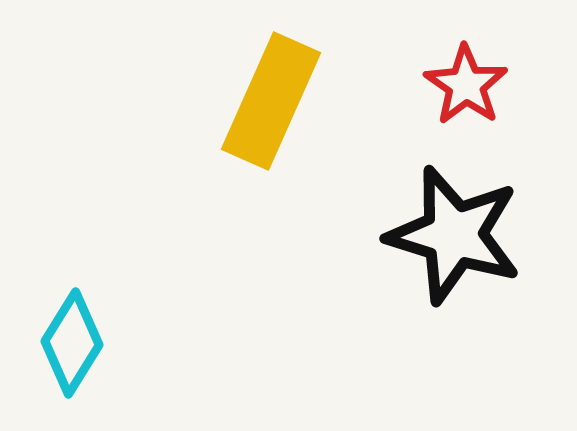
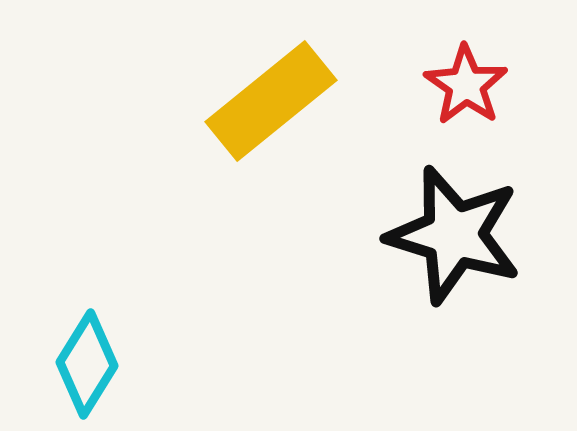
yellow rectangle: rotated 27 degrees clockwise
cyan diamond: moved 15 px right, 21 px down
